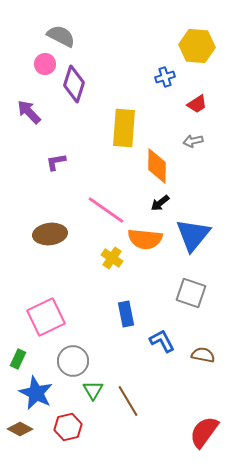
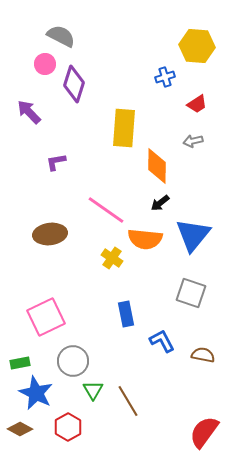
green rectangle: moved 2 px right, 4 px down; rotated 54 degrees clockwise
red hexagon: rotated 16 degrees counterclockwise
